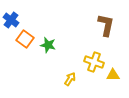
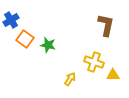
blue cross: rotated 21 degrees clockwise
